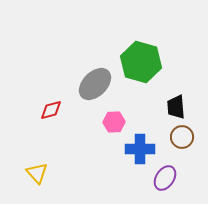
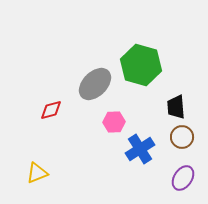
green hexagon: moved 3 px down
blue cross: rotated 32 degrees counterclockwise
yellow triangle: rotated 50 degrees clockwise
purple ellipse: moved 18 px right
